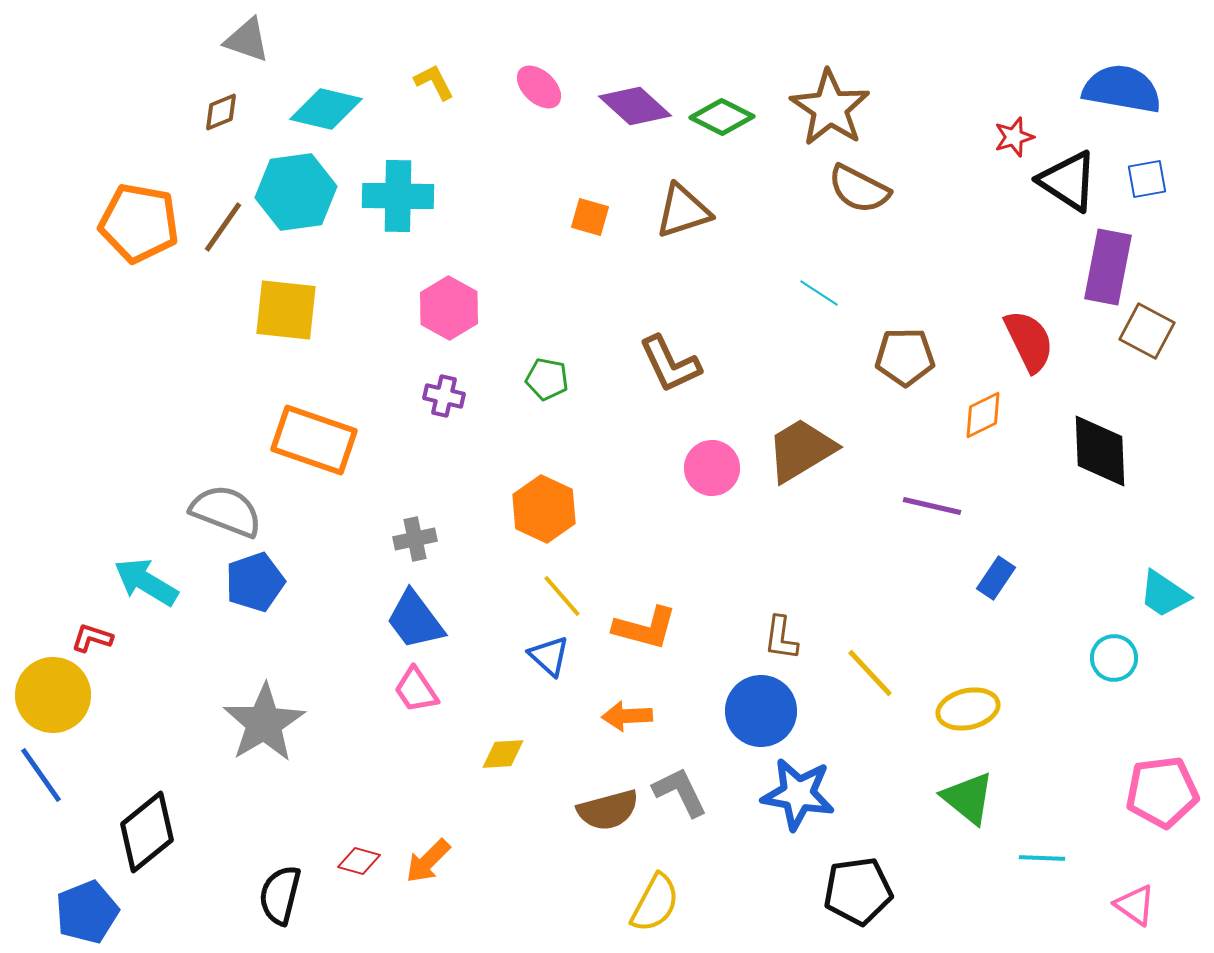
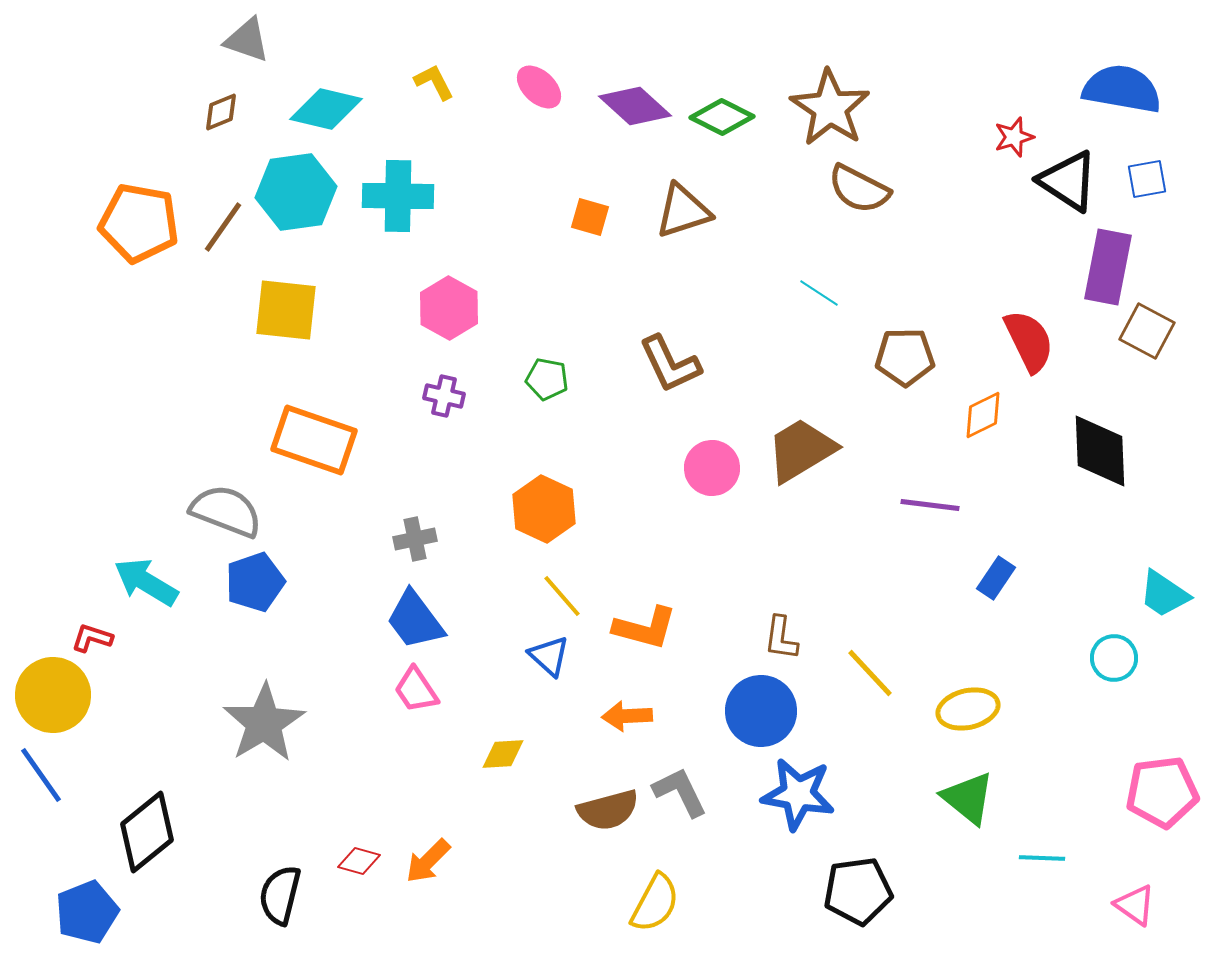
purple line at (932, 506): moved 2 px left, 1 px up; rotated 6 degrees counterclockwise
